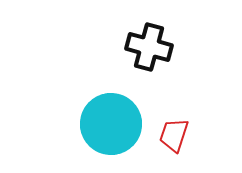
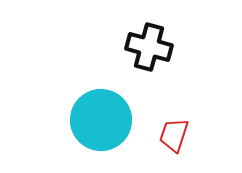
cyan circle: moved 10 px left, 4 px up
